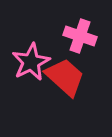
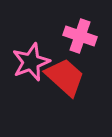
pink star: rotated 6 degrees clockwise
